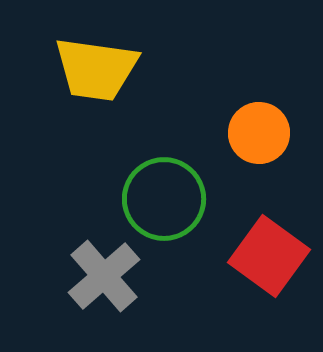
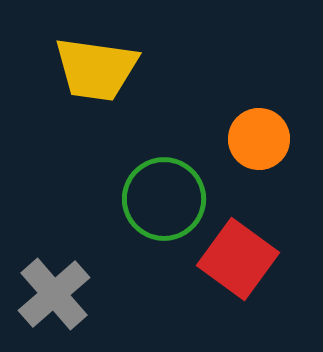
orange circle: moved 6 px down
red square: moved 31 px left, 3 px down
gray cross: moved 50 px left, 18 px down
